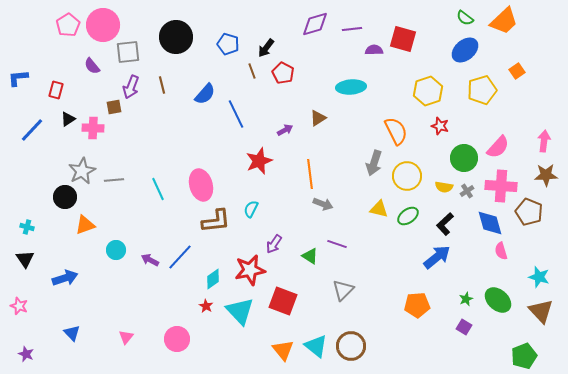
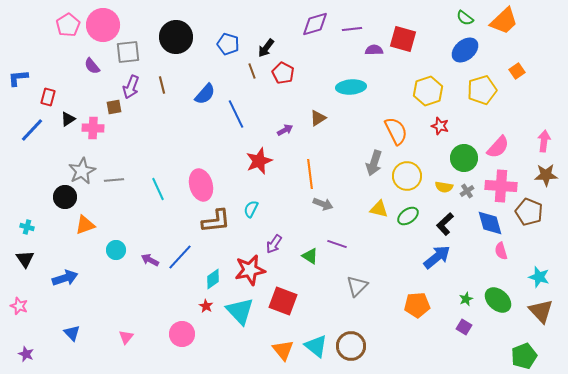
red rectangle at (56, 90): moved 8 px left, 7 px down
gray triangle at (343, 290): moved 14 px right, 4 px up
pink circle at (177, 339): moved 5 px right, 5 px up
